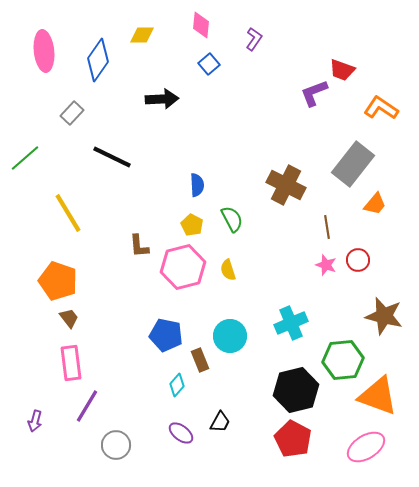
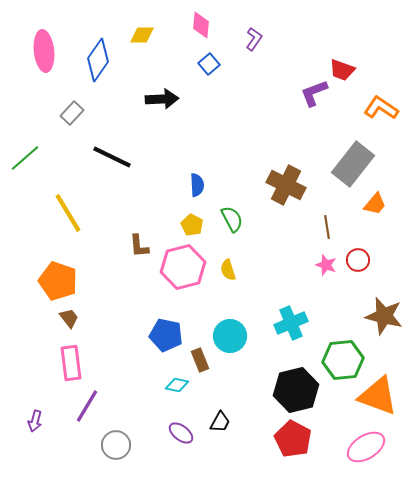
cyan diamond at (177, 385): rotated 60 degrees clockwise
